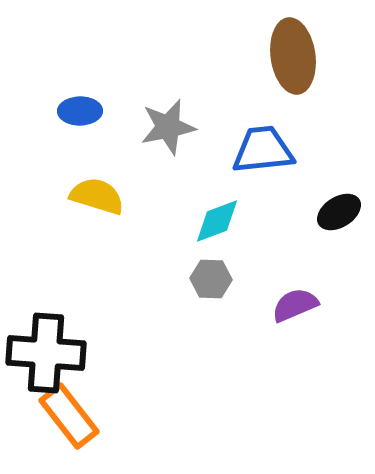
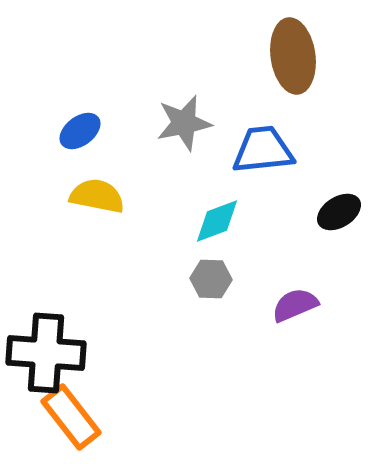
blue ellipse: moved 20 px down; rotated 36 degrees counterclockwise
gray star: moved 16 px right, 4 px up
yellow semicircle: rotated 6 degrees counterclockwise
orange rectangle: moved 2 px right, 1 px down
